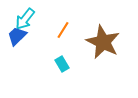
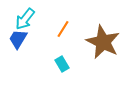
orange line: moved 1 px up
blue trapezoid: moved 1 px right, 3 px down; rotated 15 degrees counterclockwise
